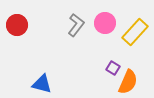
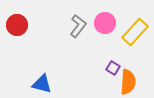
gray L-shape: moved 2 px right, 1 px down
orange semicircle: rotated 20 degrees counterclockwise
